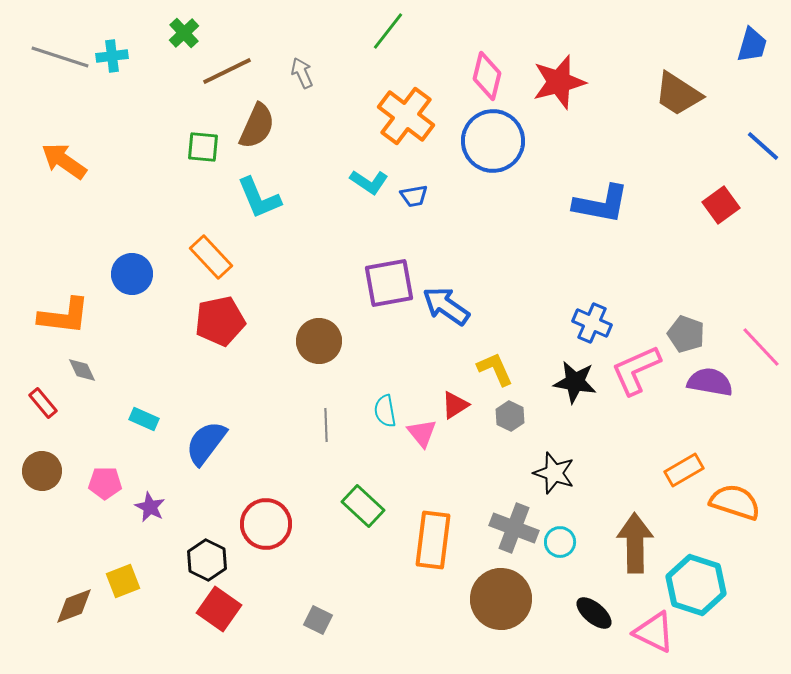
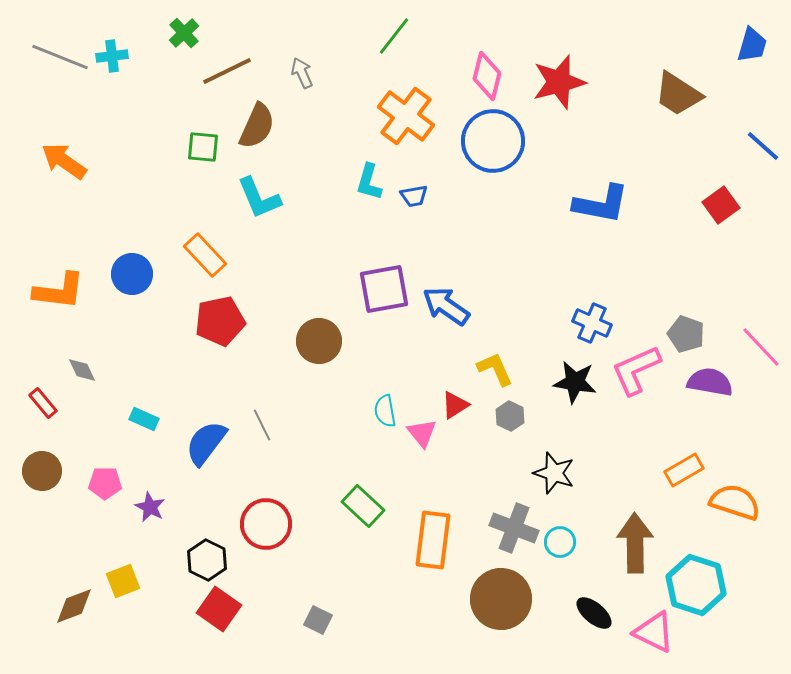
green line at (388, 31): moved 6 px right, 5 px down
gray line at (60, 57): rotated 4 degrees clockwise
cyan L-shape at (369, 182): rotated 72 degrees clockwise
orange rectangle at (211, 257): moved 6 px left, 2 px up
purple square at (389, 283): moved 5 px left, 6 px down
orange L-shape at (64, 316): moved 5 px left, 25 px up
gray line at (326, 425): moved 64 px left; rotated 24 degrees counterclockwise
